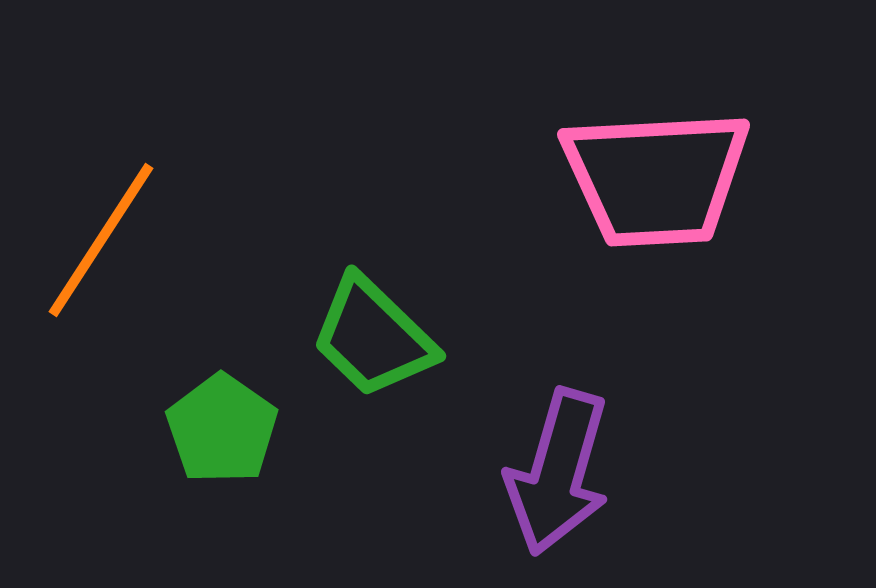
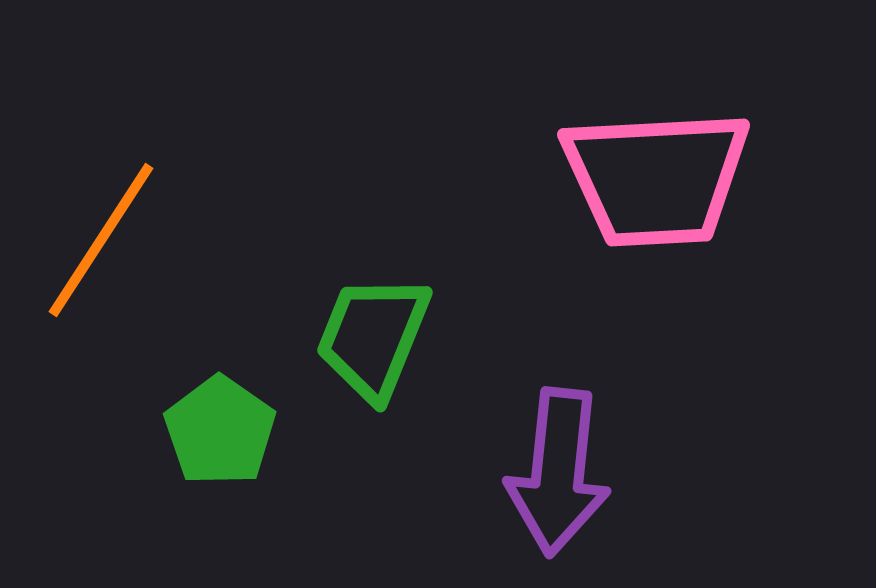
green trapezoid: rotated 68 degrees clockwise
green pentagon: moved 2 px left, 2 px down
purple arrow: rotated 10 degrees counterclockwise
